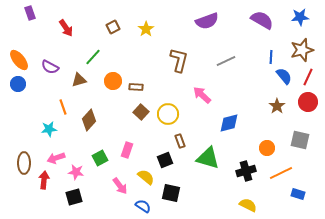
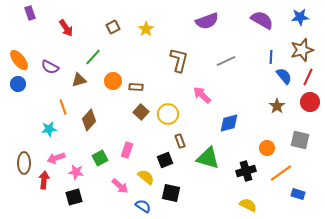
red circle at (308, 102): moved 2 px right
orange line at (281, 173): rotated 10 degrees counterclockwise
pink arrow at (120, 186): rotated 12 degrees counterclockwise
